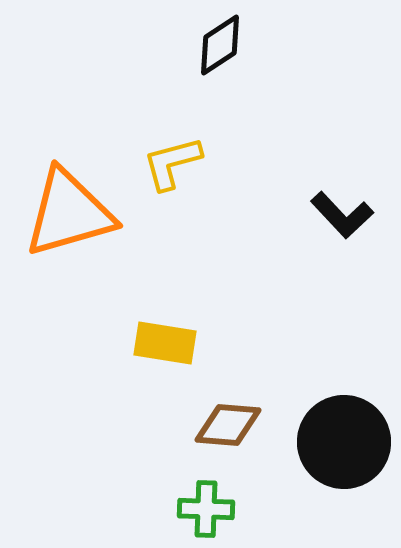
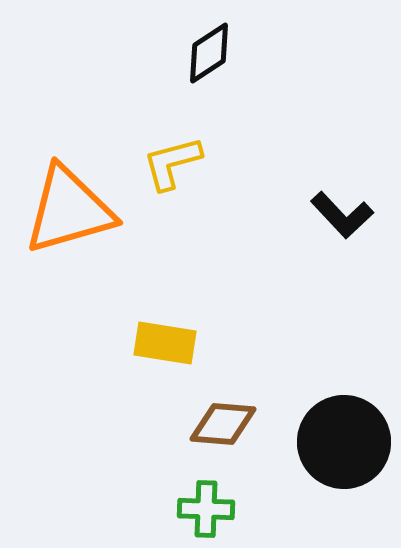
black diamond: moved 11 px left, 8 px down
orange triangle: moved 3 px up
brown diamond: moved 5 px left, 1 px up
